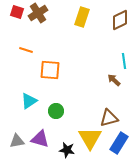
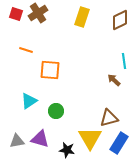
red square: moved 1 px left, 2 px down
